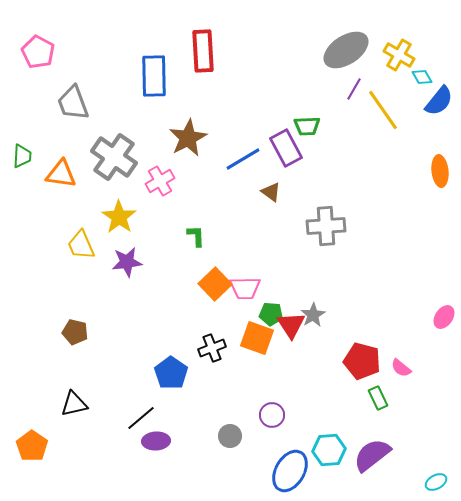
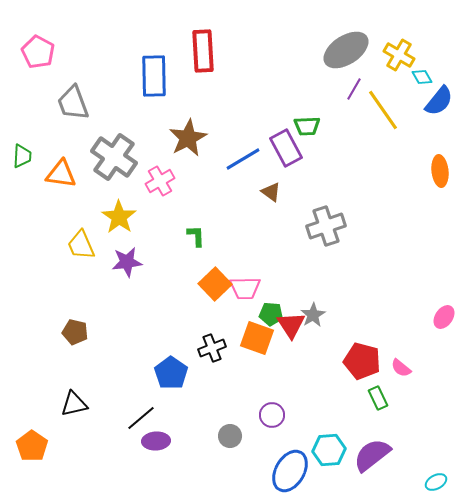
gray cross at (326, 226): rotated 15 degrees counterclockwise
